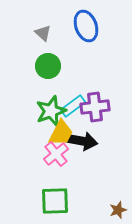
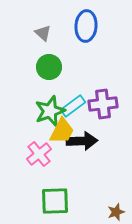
blue ellipse: rotated 24 degrees clockwise
green circle: moved 1 px right, 1 px down
purple cross: moved 8 px right, 3 px up
green star: moved 1 px left
yellow trapezoid: moved 1 px right, 2 px up
black arrow: rotated 12 degrees counterclockwise
pink cross: moved 17 px left
brown star: moved 2 px left, 2 px down
